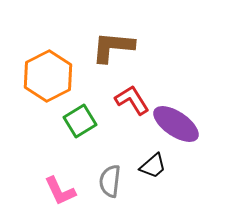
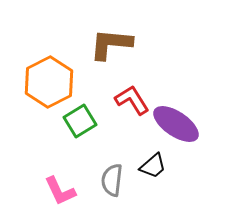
brown L-shape: moved 2 px left, 3 px up
orange hexagon: moved 1 px right, 6 px down
gray semicircle: moved 2 px right, 1 px up
